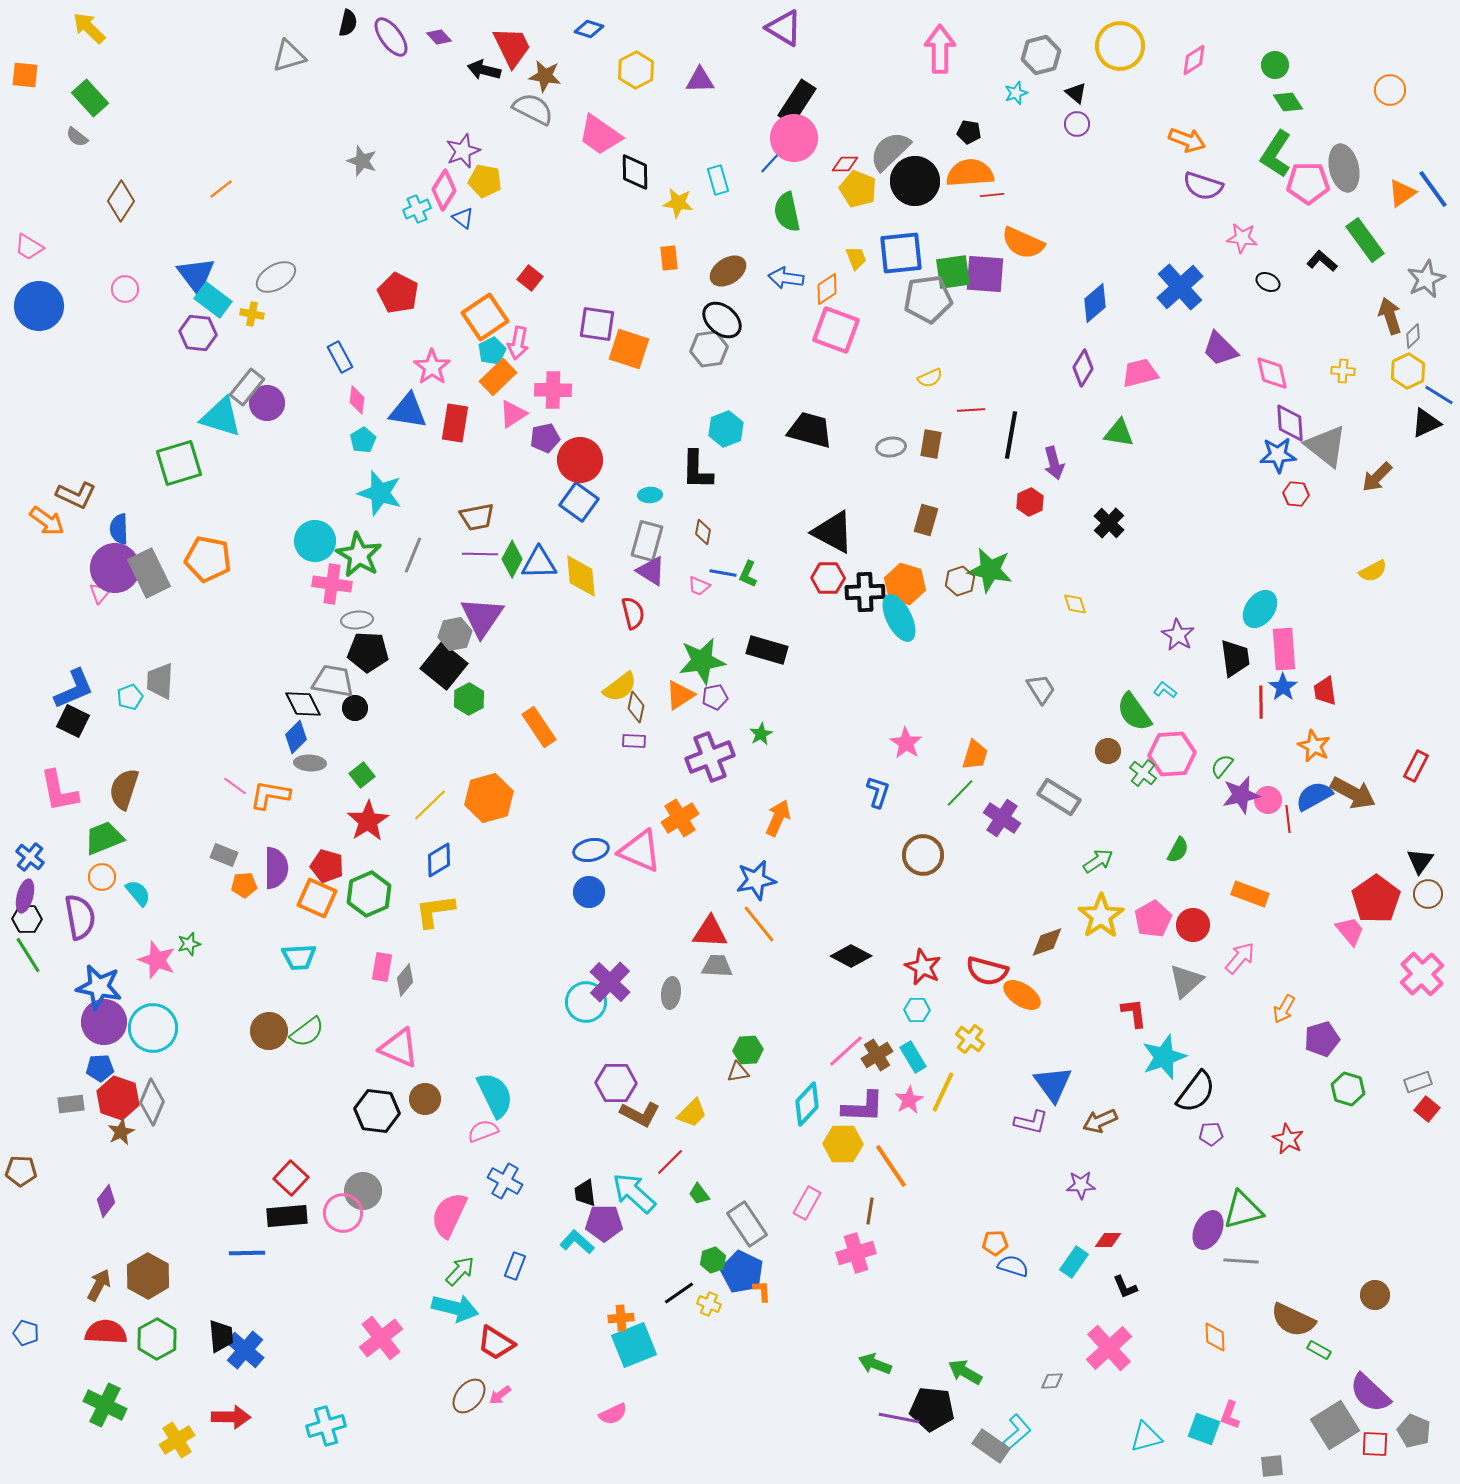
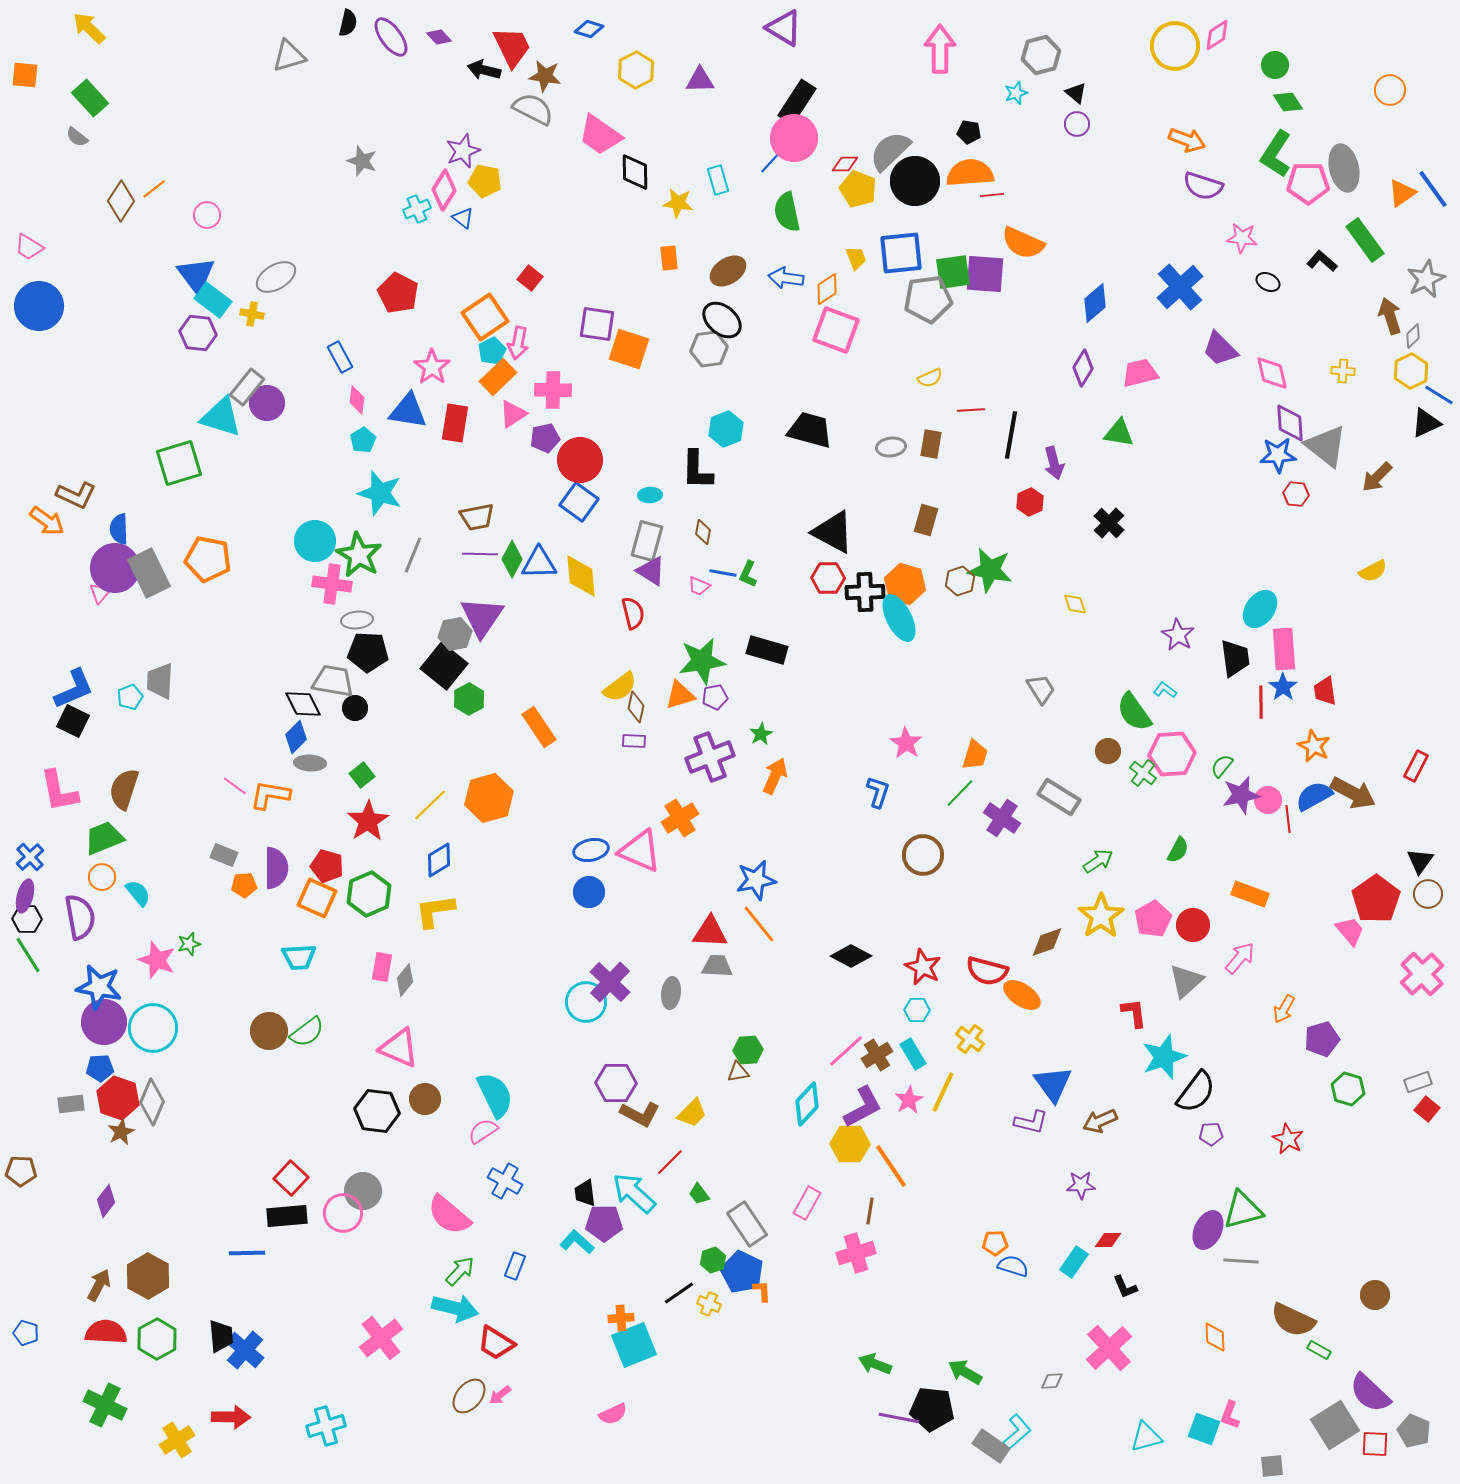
yellow circle at (1120, 46): moved 55 px right
pink diamond at (1194, 60): moved 23 px right, 25 px up
orange line at (221, 189): moved 67 px left
pink circle at (125, 289): moved 82 px right, 74 px up
yellow hexagon at (1408, 371): moved 3 px right
orange triangle at (680, 695): rotated 16 degrees clockwise
orange arrow at (778, 818): moved 3 px left, 42 px up
blue cross at (30, 857): rotated 8 degrees clockwise
cyan rectangle at (913, 1057): moved 3 px up
purple L-shape at (863, 1107): rotated 30 degrees counterclockwise
pink semicircle at (483, 1131): rotated 12 degrees counterclockwise
yellow hexagon at (843, 1144): moved 7 px right
pink semicircle at (449, 1215): rotated 75 degrees counterclockwise
